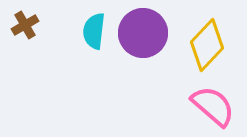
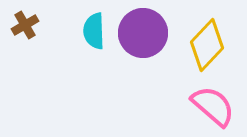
cyan semicircle: rotated 9 degrees counterclockwise
